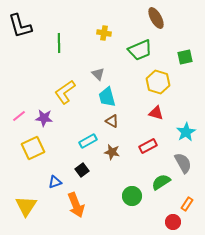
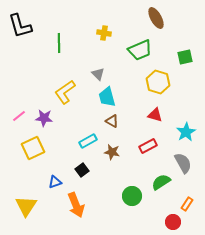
red triangle: moved 1 px left, 2 px down
